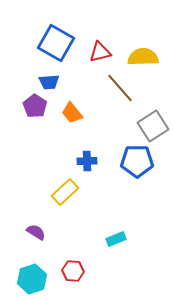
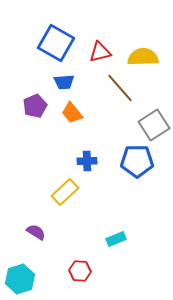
blue trapezoid: moved 15 px right
purple pentagon: rotated 15 degrees clockwise
gray square: moved 1 px right, 1 px up
red hexagon: moved 7 px right
cyan hexagon: moved 12 px left
